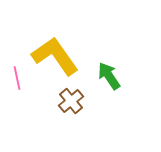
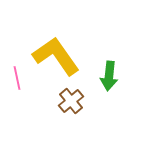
yellow L-shape: moved 1 px right
green arrow: rotated 140 degrees counterclockwise
